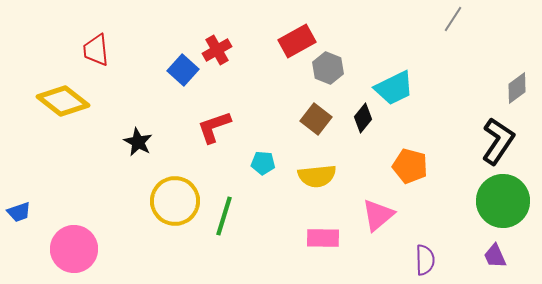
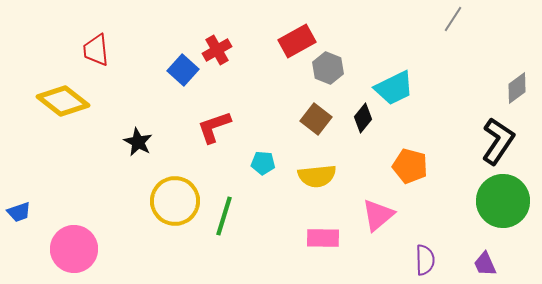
purple trapezoid: moved 10 px left, 8 px down
